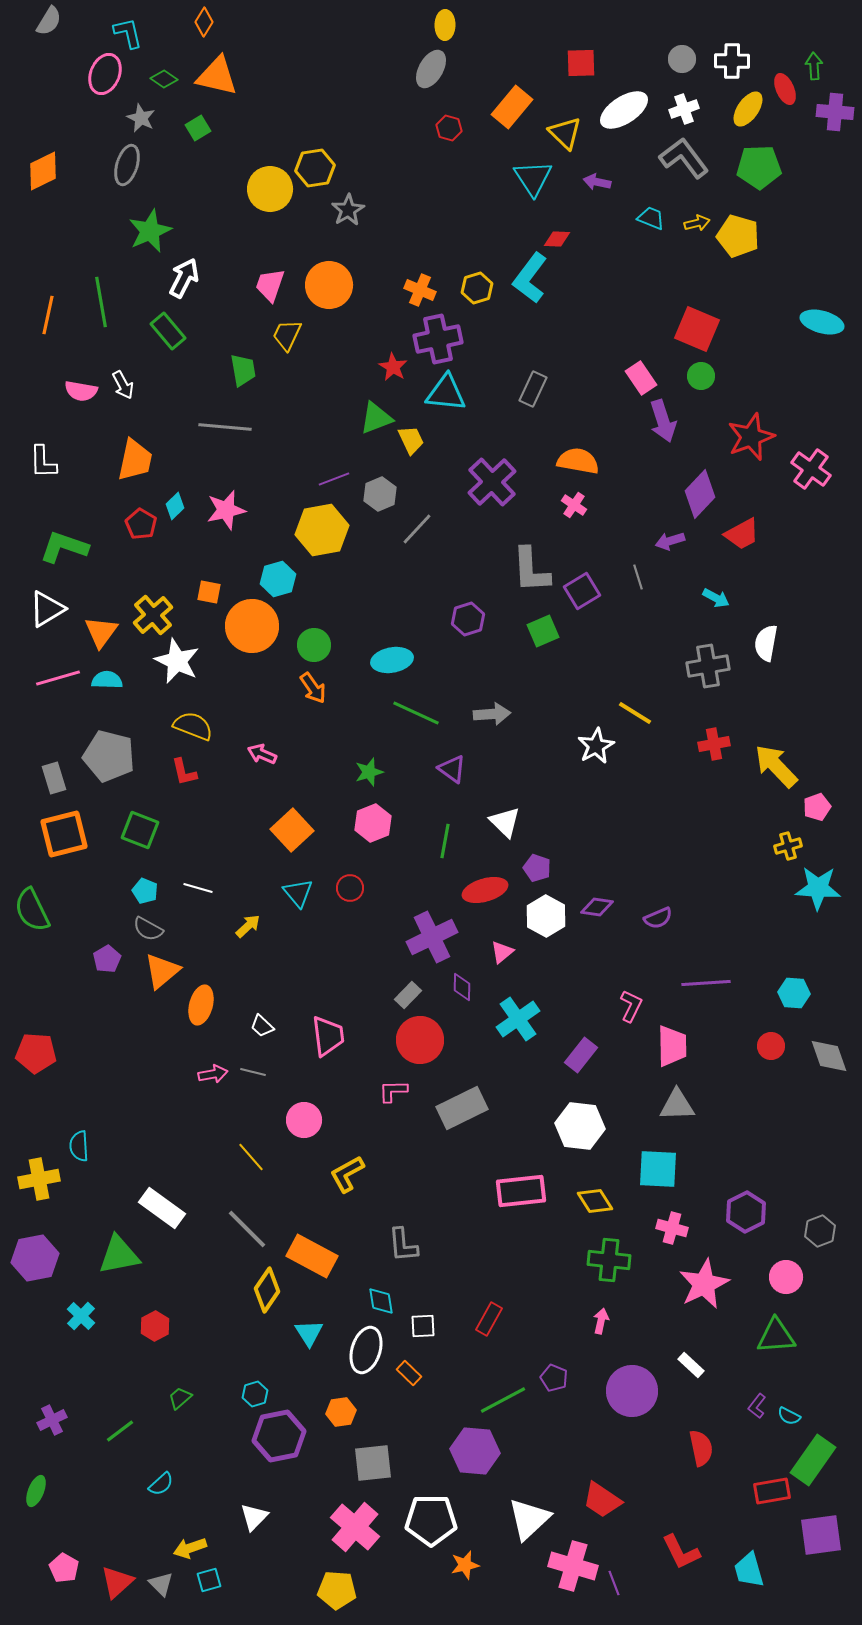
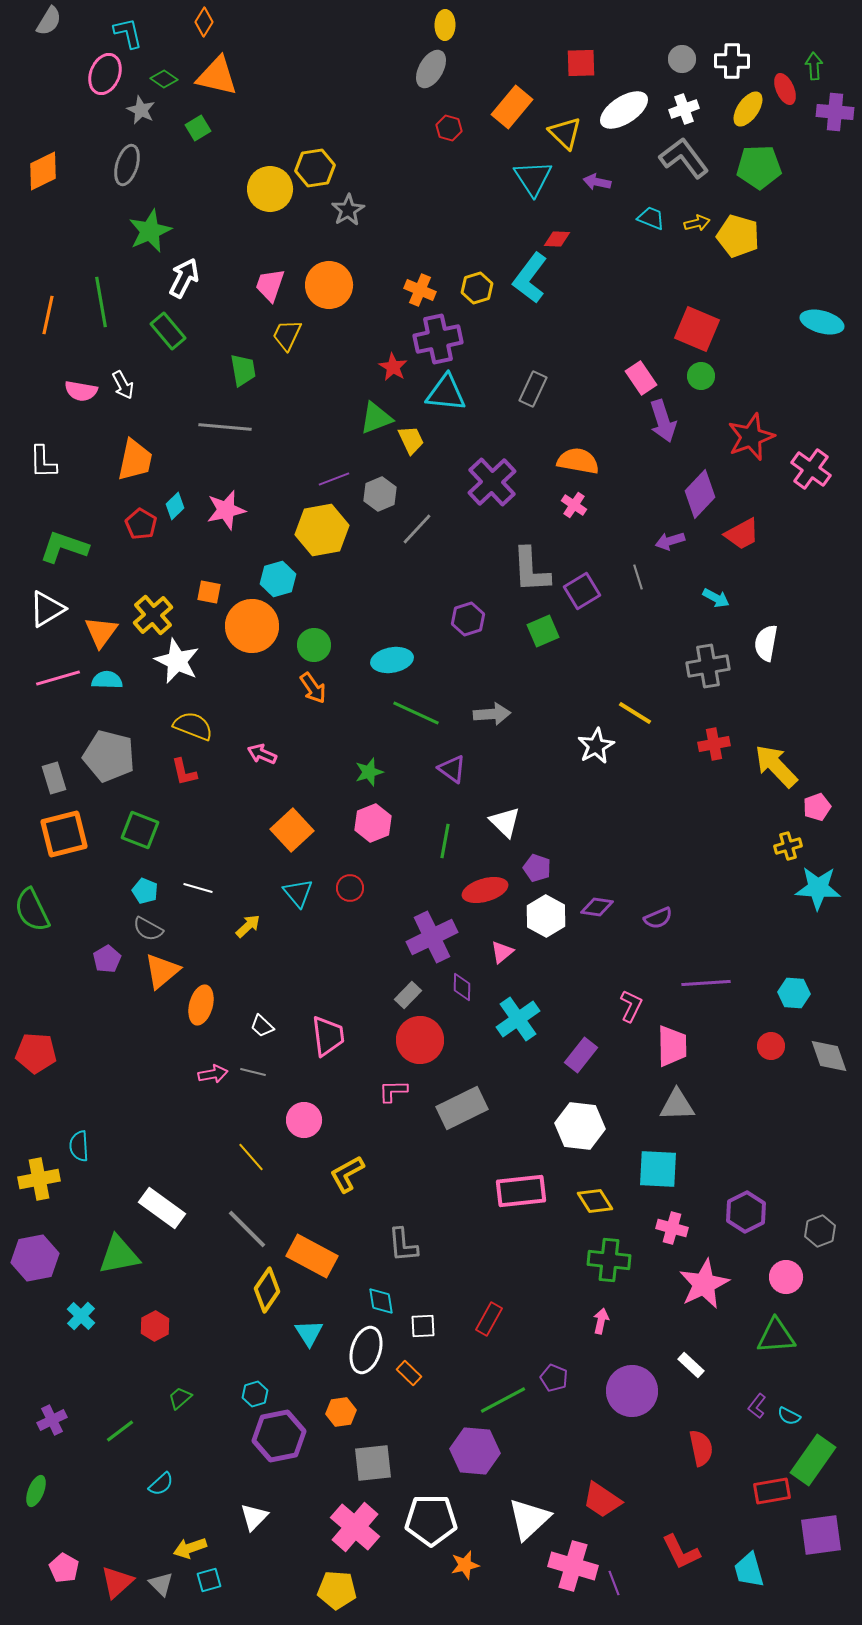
gray star at (141, 118): moved 8 px up
